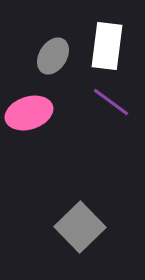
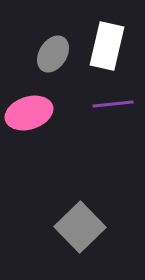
white rectangle: rotated 6 degrees clockwise
gray ellipse: moved 2 px up
purple line: moved 2 px right, 2 px down; rotated 42 degrees counterclockwise
